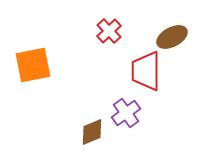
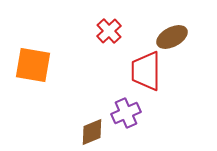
orange square: rotated 21 degrees clockwise
purple cross: rotated 12 degrees clockwise
